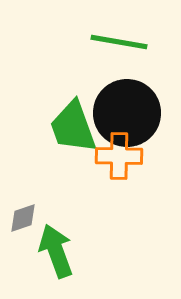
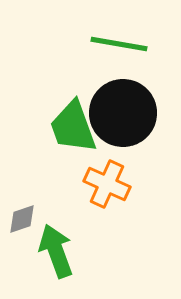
green line: moved 2 px down
black circle: moved 4 px left
orange cross: moved 12 px left, 28 px down; rotated 24 degrees clockwise
gray diamond: moved 1 px left, 1 px down
